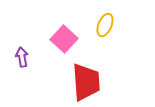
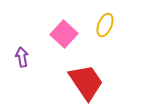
pink square: moved 5 px up
red trapezoid: rotated 30 degrees counterclockwise
